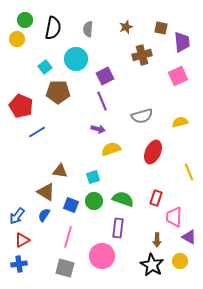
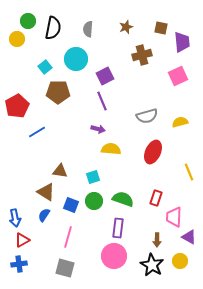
green circle at (25, 20): moved 3 px right, 1 px down
red pentagon at (21, 106): moved 4 px left; rotated 20 degrees clockwise
gray semicircle at (142, 116): moved 5 px right
yellow semicircle at (111, 149): rotated 24 degrees clockwise
blue arrow at (17, 216): moved 2 px left, 2 px down; rotated 48 degrees counterclockwise
pink circle at (102, 256): moved 12 px right
